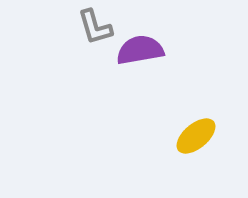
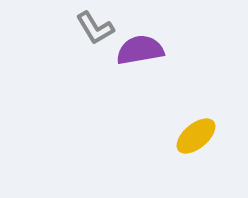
gray L-shape: moved 1 px down; rotated 15 degrees counterclockwise
